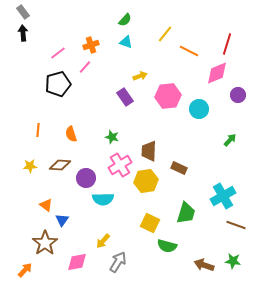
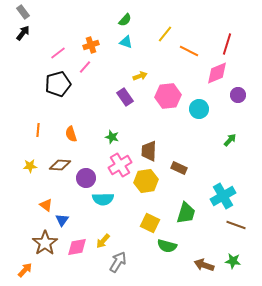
black arrow at (23, 33): rotated 42 degrees clockwise
pink diamond at (77, 262): moved 15 px up
